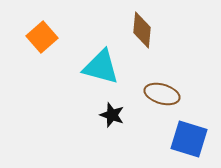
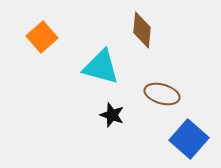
blue square: rotated 24 degrees clockwise
